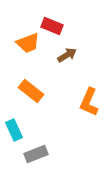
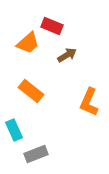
orange trapezoid: rotated 20 degrees counterclockwise
